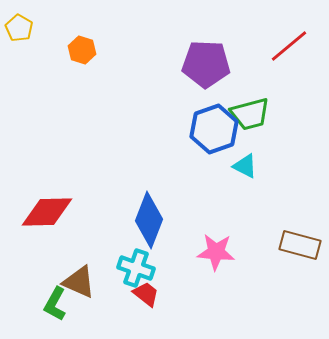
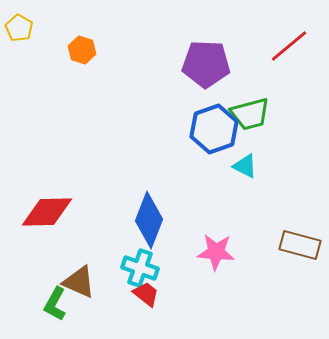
cyan cross: moved 4 px right
